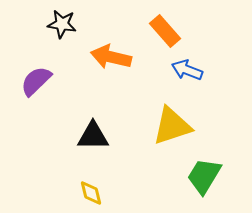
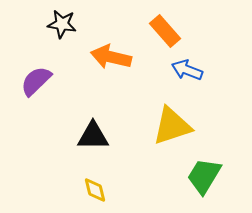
yellow diamond: moved 4 px right, 3 px up
